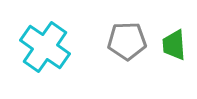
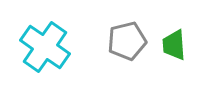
gray pentagon: rotated 12 degrees counterclockwise
